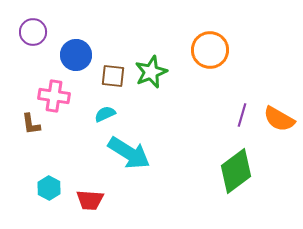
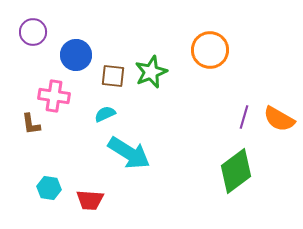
purple line: moved 2 px right, 2 px down
cyan hexagon: rotated 20 degrees counterclockwise
